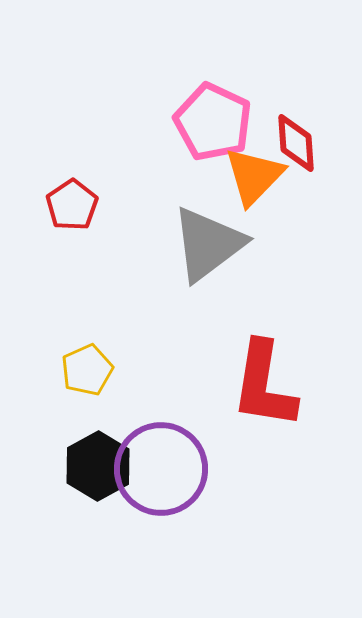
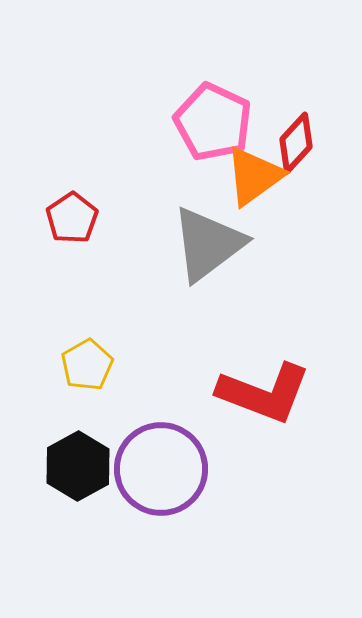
red diamond: rotated 46 degrees clockwise
orange triangle: rotated 10 degrees clockwise
red pentagon: moved 13 px down
yellow pentagon: moved 5 px up; rotated 6 degrees counterclockwise
red L-shape: moved 8 px down; rotated 78 degrees counterclockwise
black hexagon: moved 20 px left
